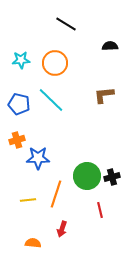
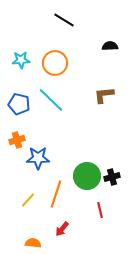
black line: moved 2 px left, 4 px up
yellow line: rotated 42 degrees counterclockwise
red arrow: rotated 21 degrees clockwise
